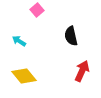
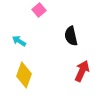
pink square: moved 2 px right
yellow diamond: moved 1 px up; rotated 60 degrees clockwise
